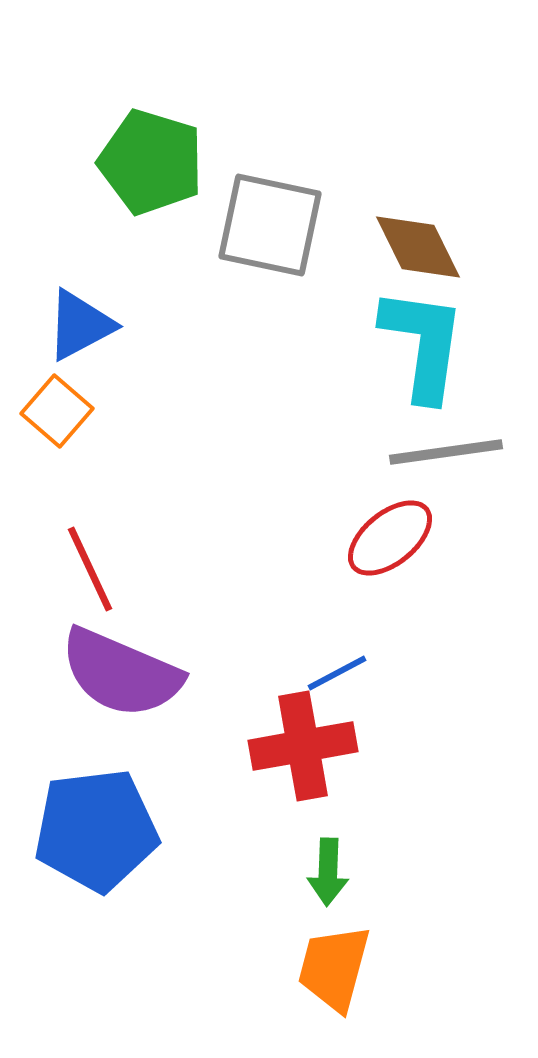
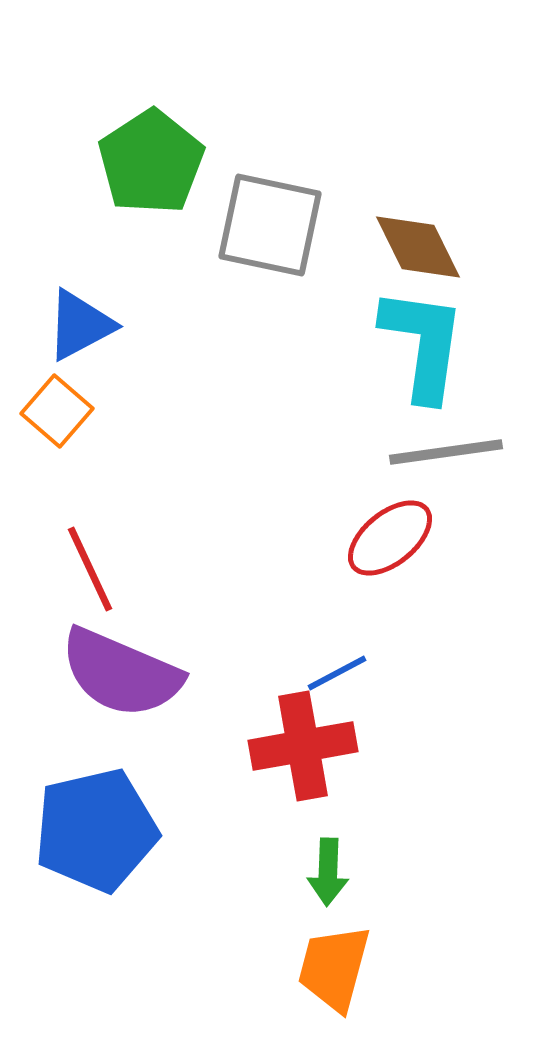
green pentagon: rotated 22 degrees clockwise
blue pentagon: rotated 6 degrees counterclockwise
